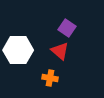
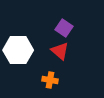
purple square: moved 3 px left
orange cross: moved 2 px down
